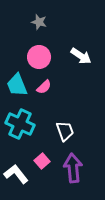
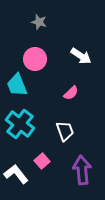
pink circle: moved 4 px left, 2 px down
pink semicircle: moved 27 px right, 6 px down
cyan cross: rotated 12 degrees clockwise
purple arrow: moved 9 px right, 2 px down
